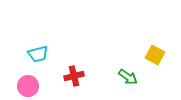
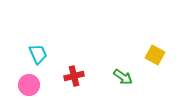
cyan trapezoid: rotated 100 degrees counterclockwise
green arrow: moved 5 px left
pink circle: moved 1 px right, 1 px up
